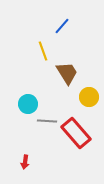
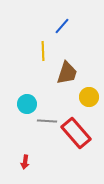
yellow line: rotated 18 degrees clockwise
brown trapezoid: rotated 50 degrees clockwise
cyan circle: moved 1 px left
